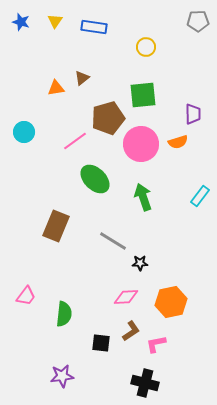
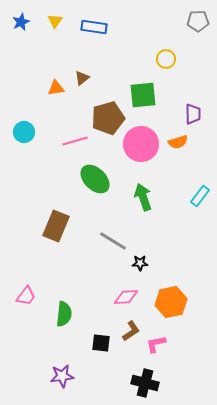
blue star: rotated 30 degrees clockwise
yellow circle: moved 20 px right, 12 px down
pink line: rotated 20 degrees clockwise
